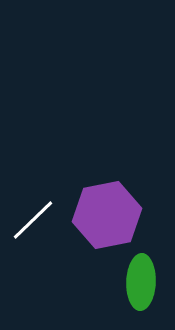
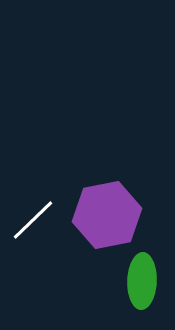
green ellipse: moved 1 px right, 1 px up
